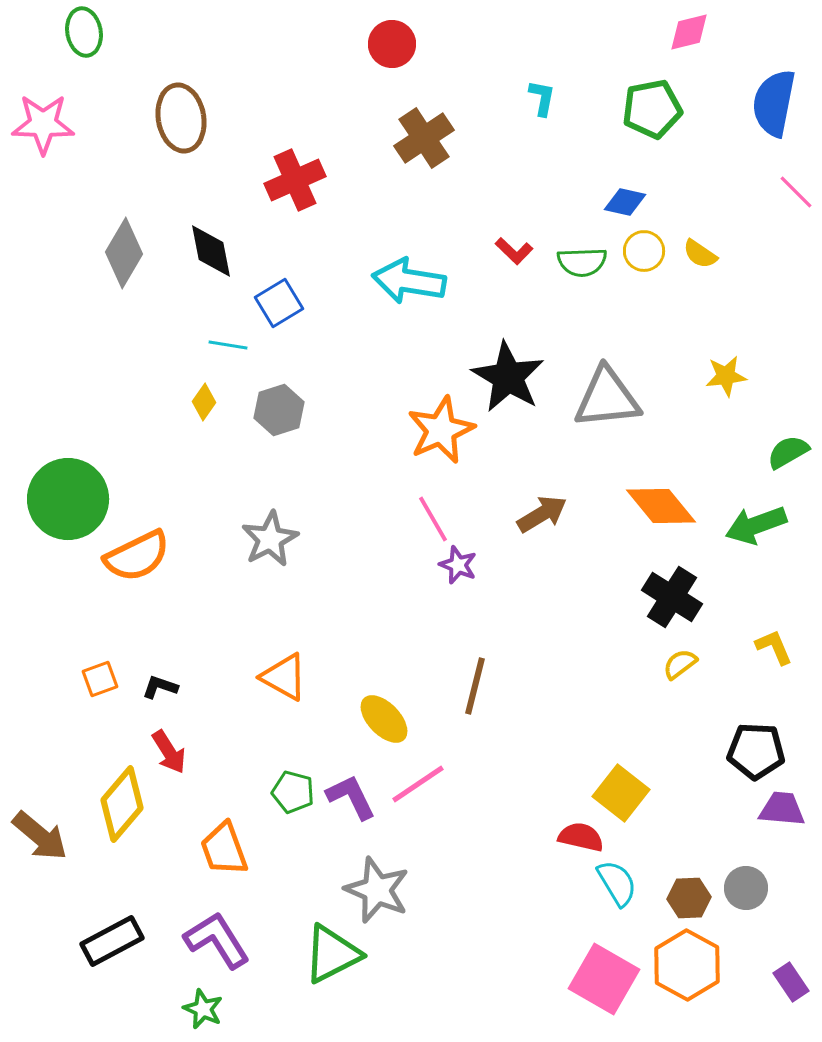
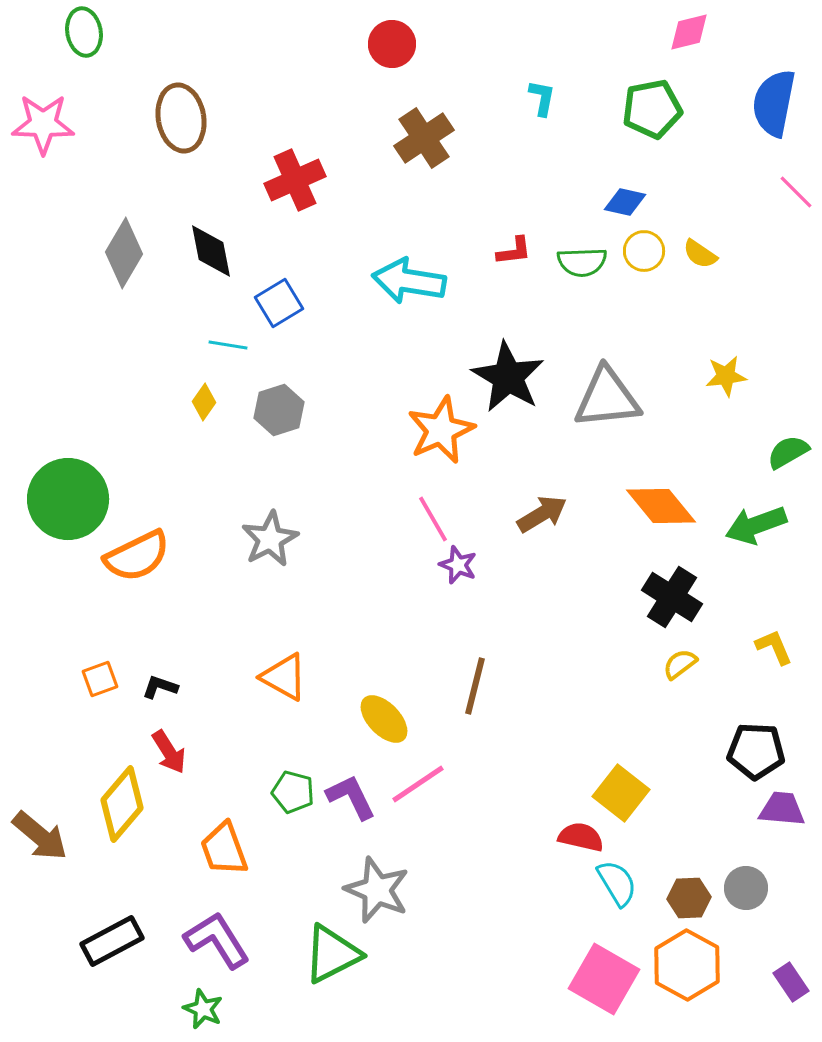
red L-shape at (514, 251): rotated 51 degrees counterclockwise
